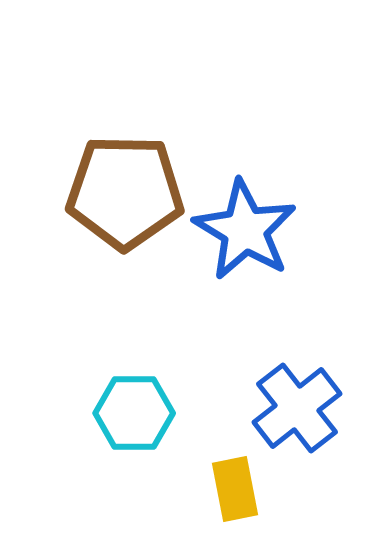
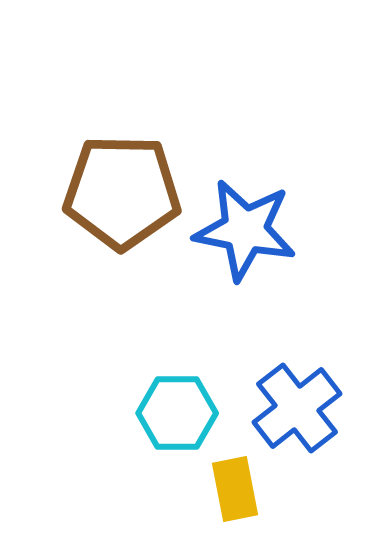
brown pentagon: moved 3 px left
blue star: rotated 20 degrees counterclockwise
cyan hexagon: moved 43 px right
